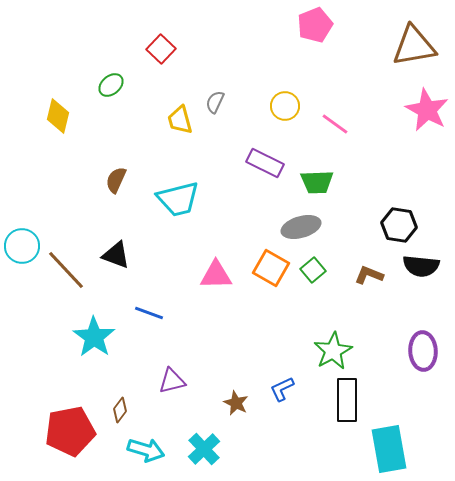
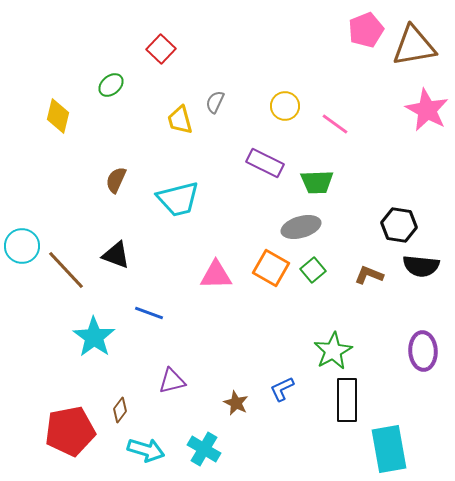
pink pentagon: moved 51 px right, 5 px down
cyan cross: rotated 16 degrees counterclockwise
